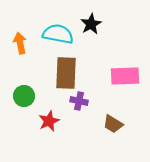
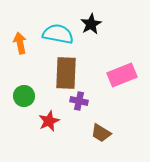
pink rectangle: moved 3 px left, 1 px up; rotated 20 degrees counterclockwise
brown trapezoid: moved 12 px left, 9 px down
